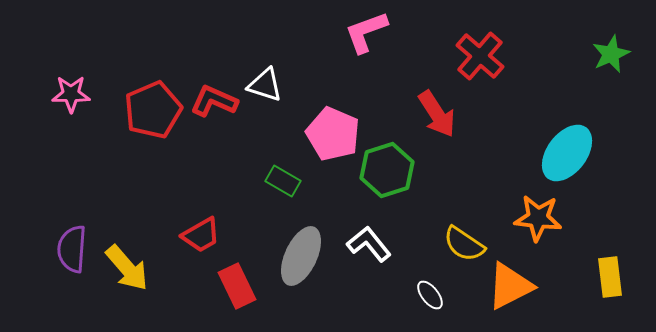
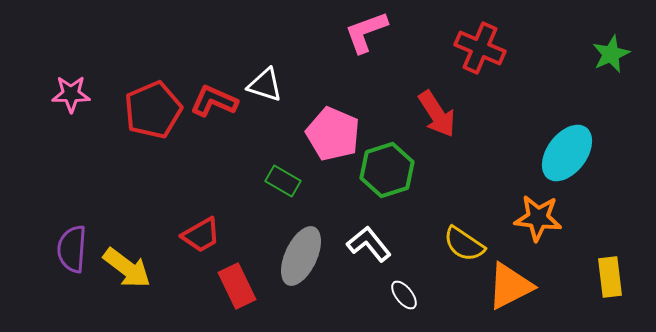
red cross: moved 8 px up; rotated 18 degrees counterclockwise
yellow arrow: rotated 12 degrees counterclockwise
white ellipse: moved 26 px left
